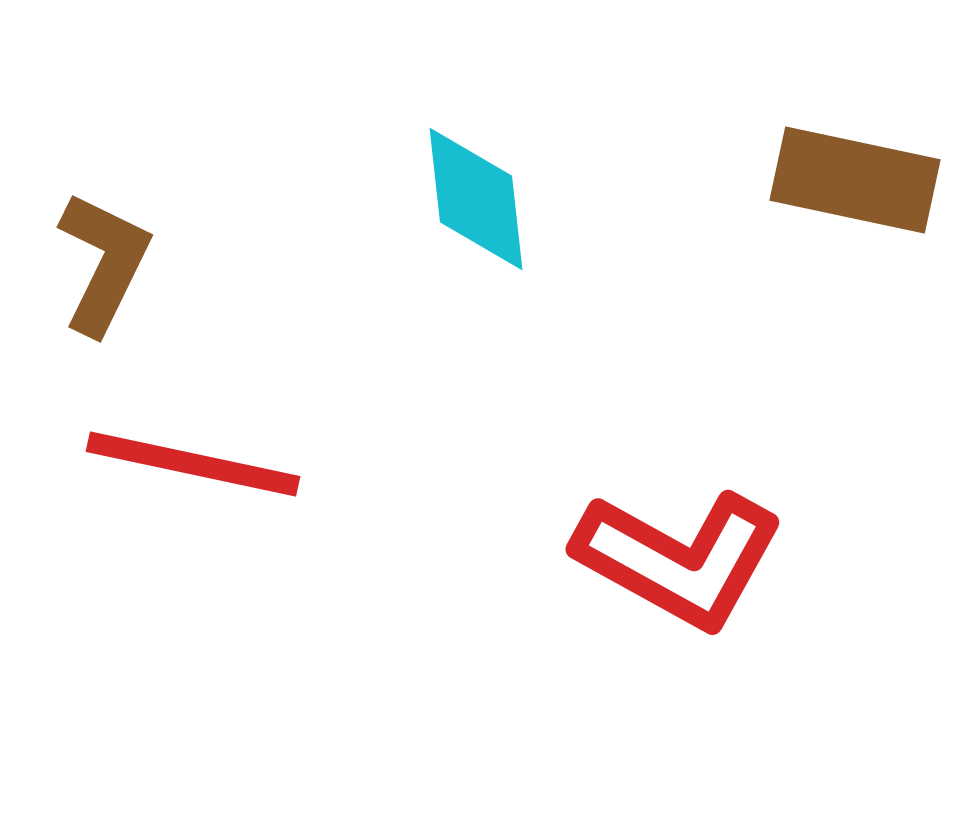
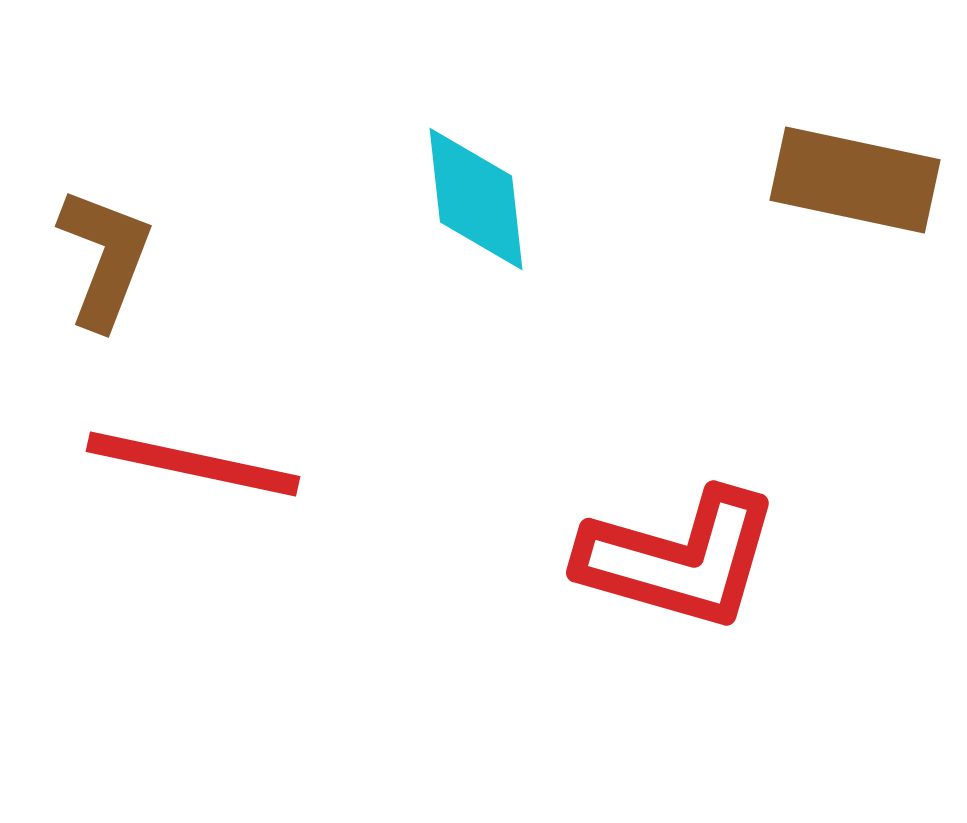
brown L-shape: moved 1 px right, 5 px up; rotated 5 degrees counterclockwise
red L-shape: rotated 13 degrees counterclockwise
